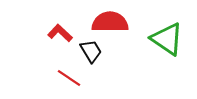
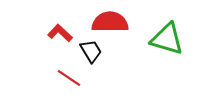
green triangle: rotated 18 degrees counterclockwise
